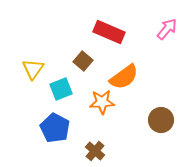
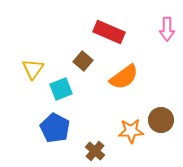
pink arrow: rotated 140 degrees clockwise
orange star: moved 29 px right, 29 px down
